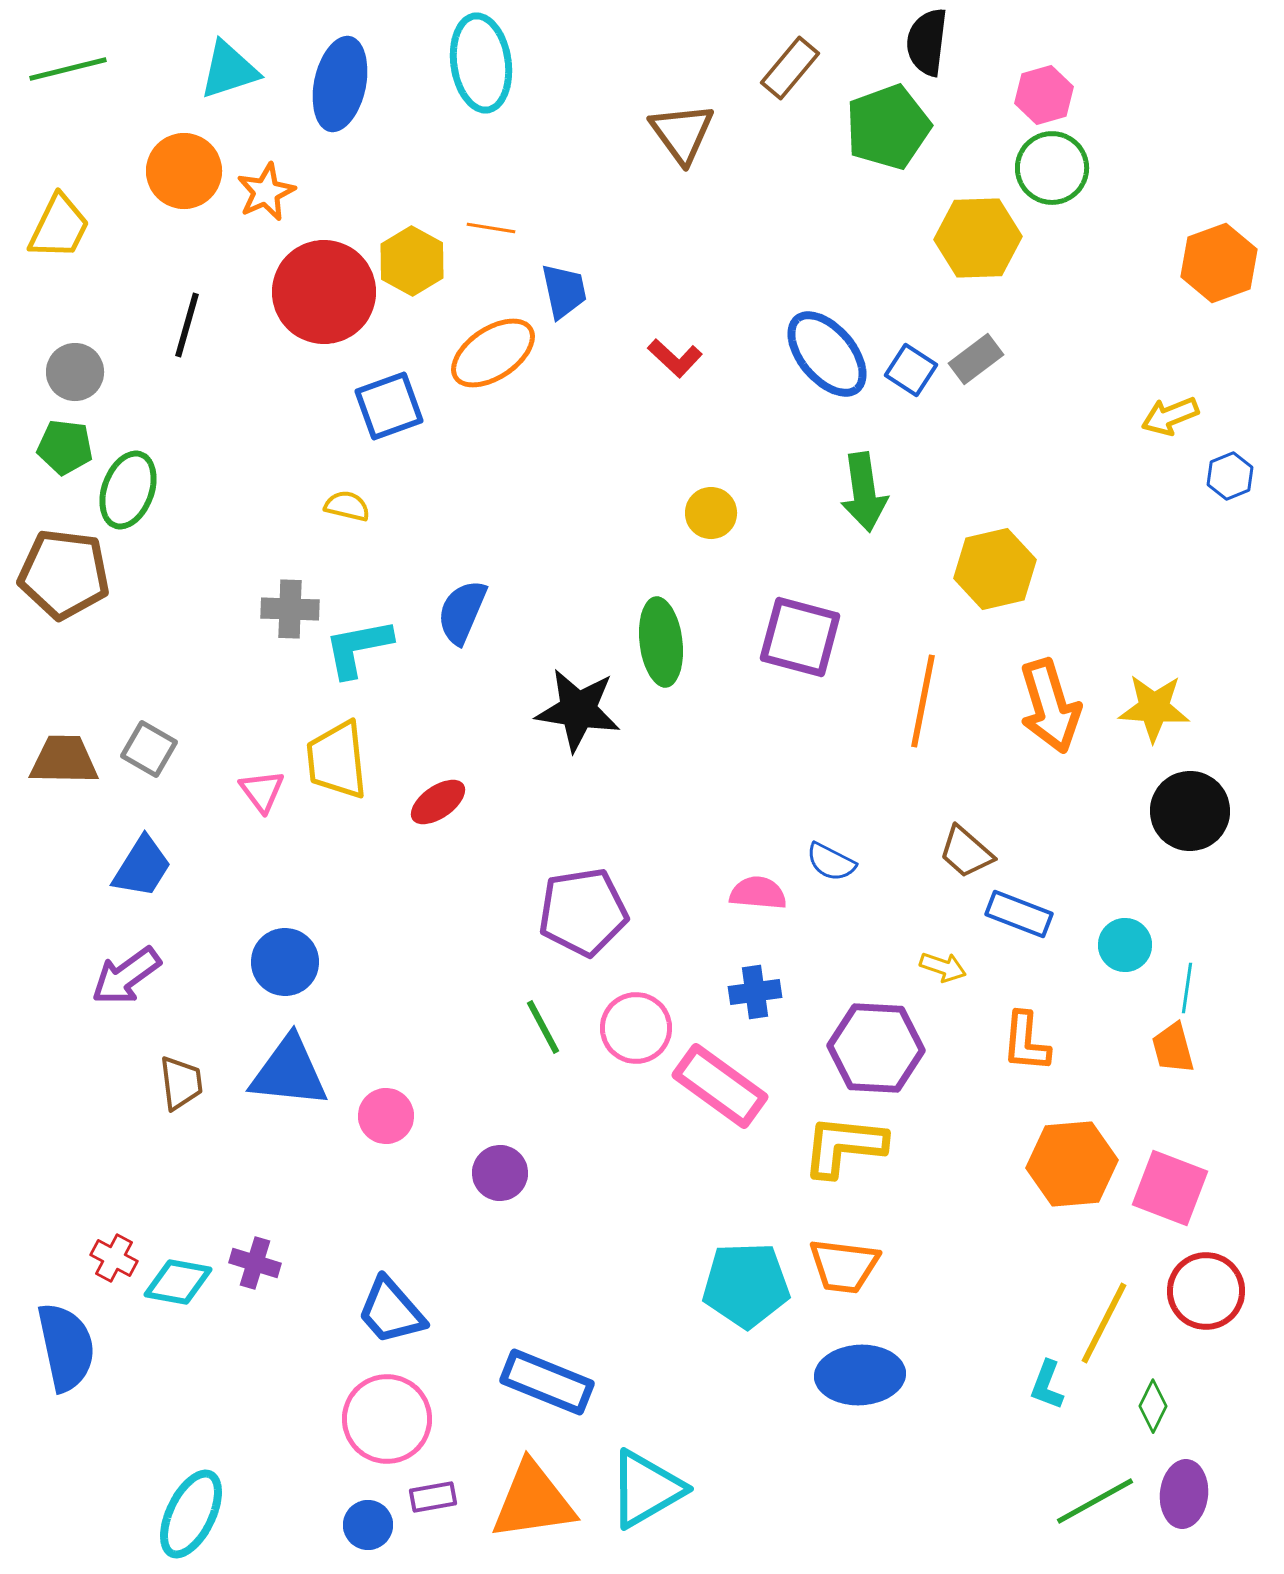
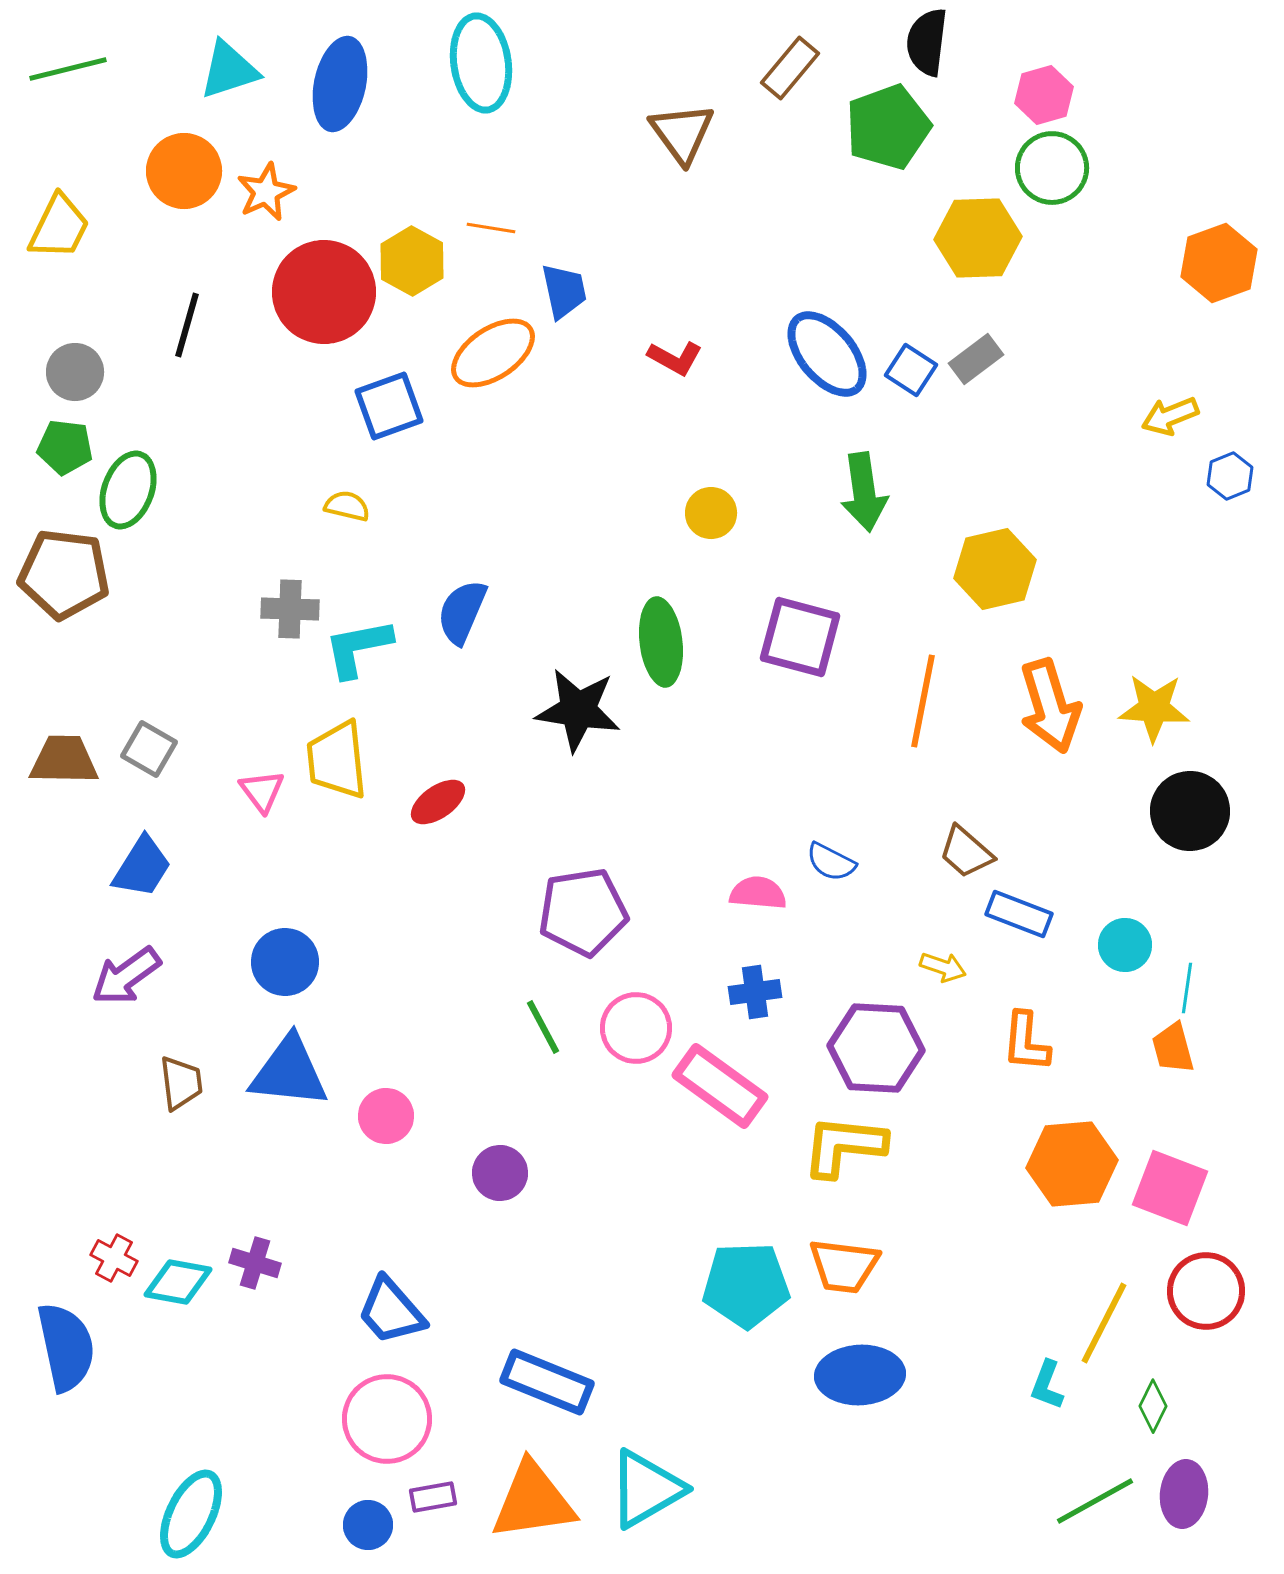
red L-shape at (675, 358): rotated 14 degrees counterclockwise
